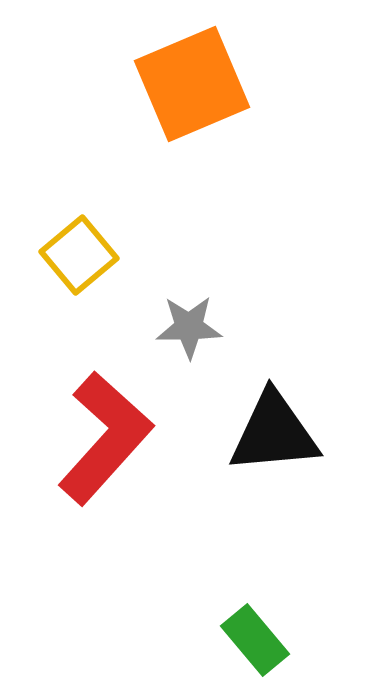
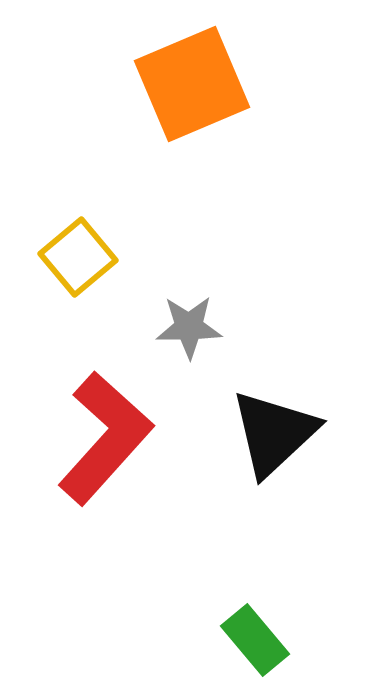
yellow square: moved 1 px left, 2 px down
black triangle: rotated 38 degrees counterclockwise
